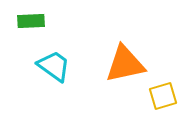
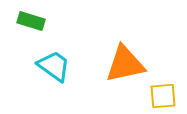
green rectangle: rotated 20 degrees clockwise
yellow square: rotated 12 degrees clockwise
